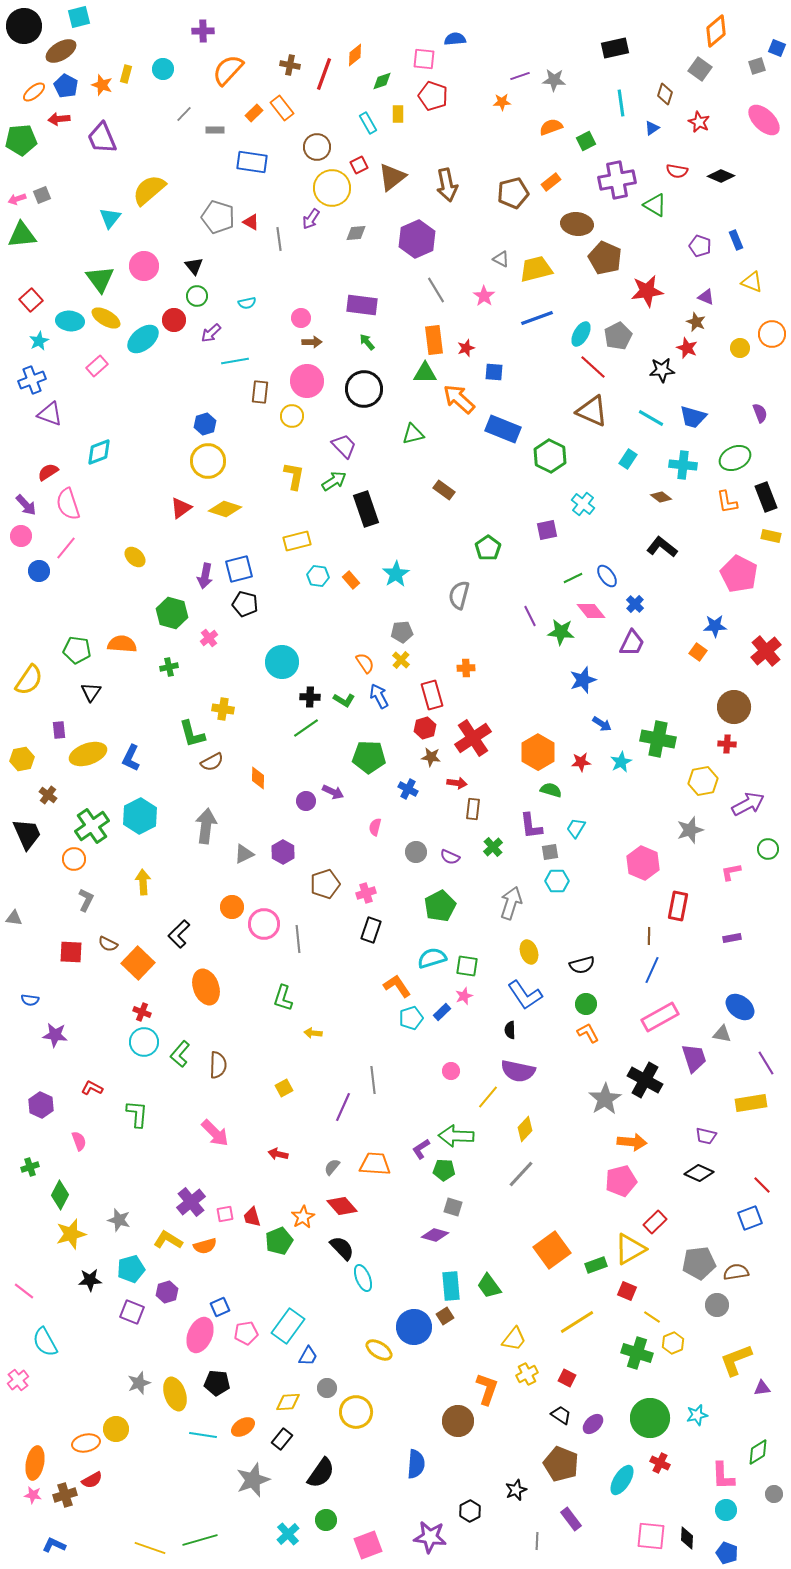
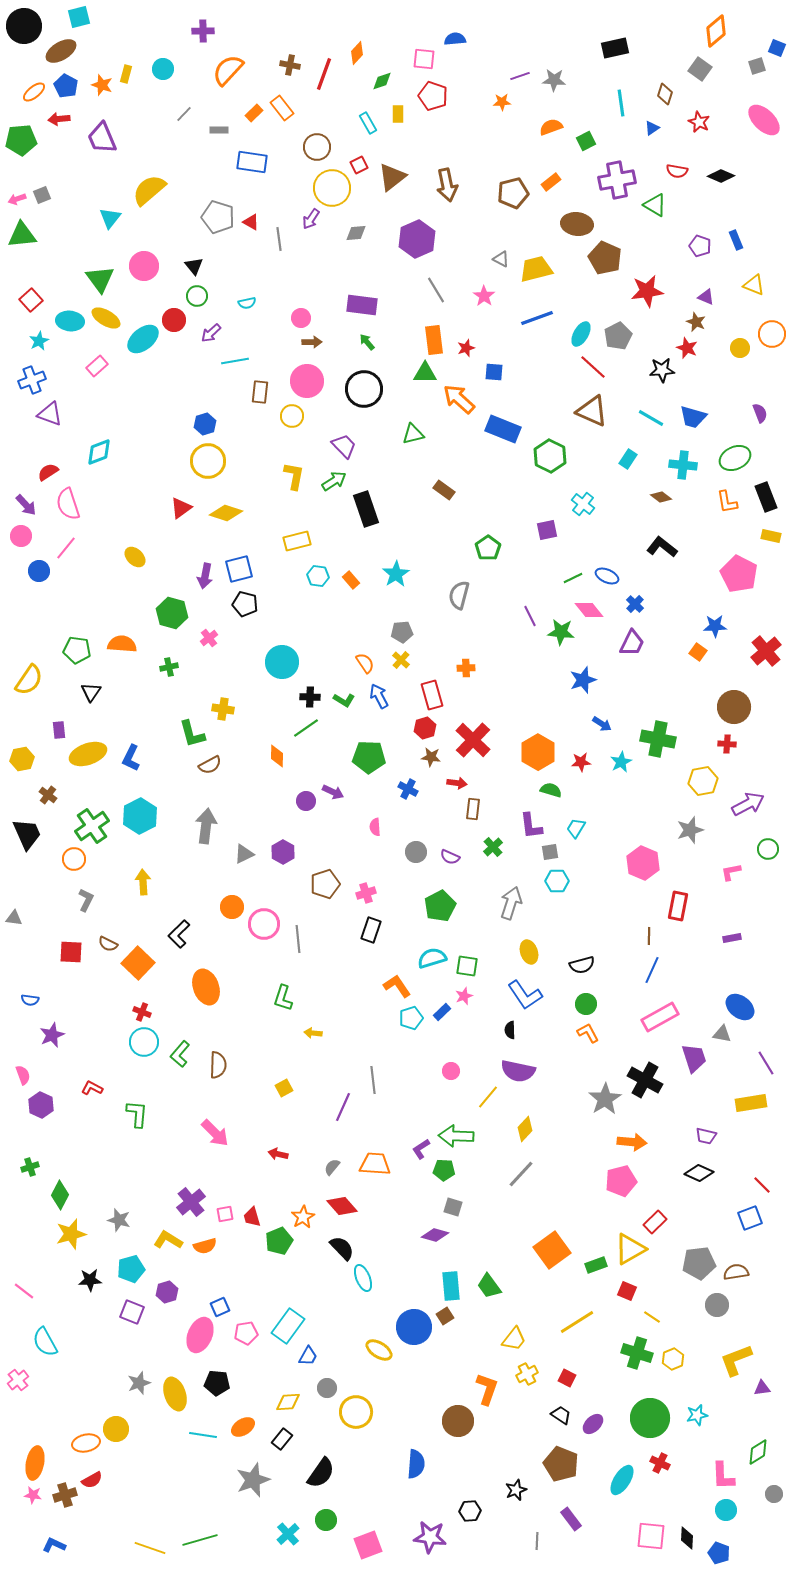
orange diamond at (355, 55): moved 2 px right, 2 px up; rotated 10 degrees counterclockwise
gray rectangle at (215, 130): moved 4 px right
yellow triangle at (752, 282): moved 2 px right, 3 px down
yellow diamond at (225, 509): moved 1 px right, 4 px down
blue ellipse at (607, 576): rotated 30 degrees counterclockwise
pink diamond at (591, 611): moved 2 px left, 1 px up
red cross at (473, 738): moved 2 px down; rotated 12 degrees counterclockwise
brown semicircle at (212, 762): moved 2 px left, 3 px down
orange diamond at (258, 778): moved 19 px right, 22 px up
pink semicircle at (375, 827): rotated 18 degrees counterclockwise
purple star at (55, 1035): moved 3 px left; rotated 30 degrees counterclockwise
pink semicircle at (79, 1141): moved 56 px left, 66 px up
yellow hexagon at (673, 1343): moved 16 px down
black hexagon at (470, 1511): rotated 25 degrees clockwise
blue pentagon at (727, 1553): moved 8 px left
